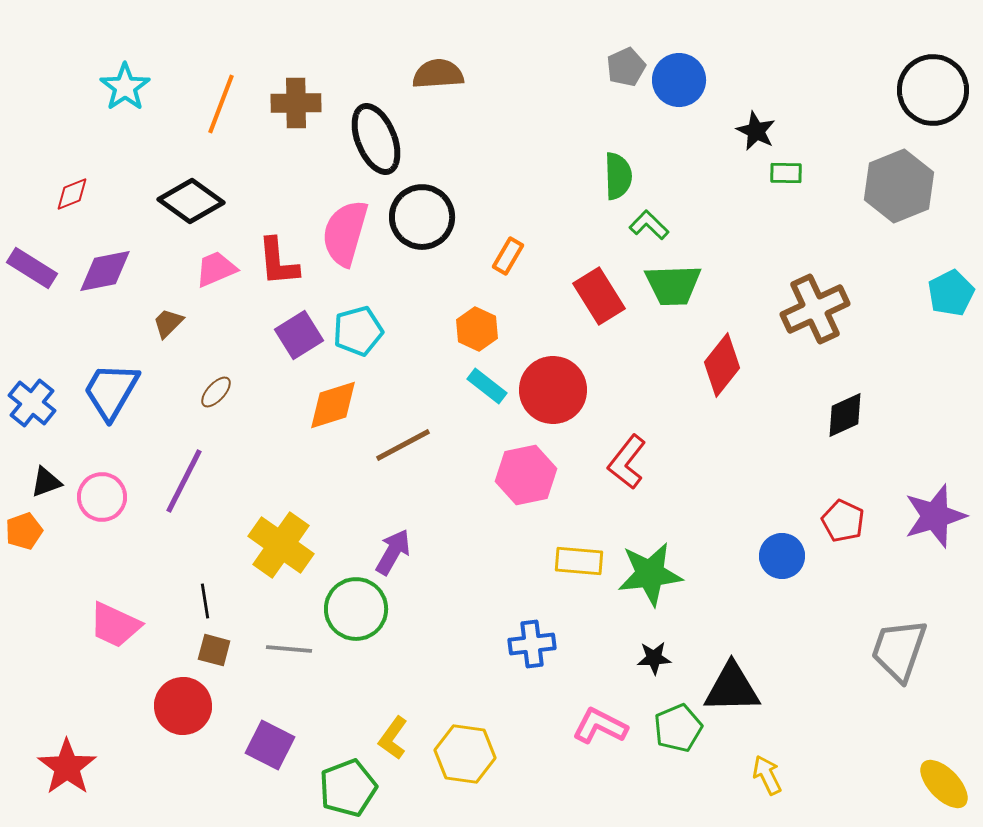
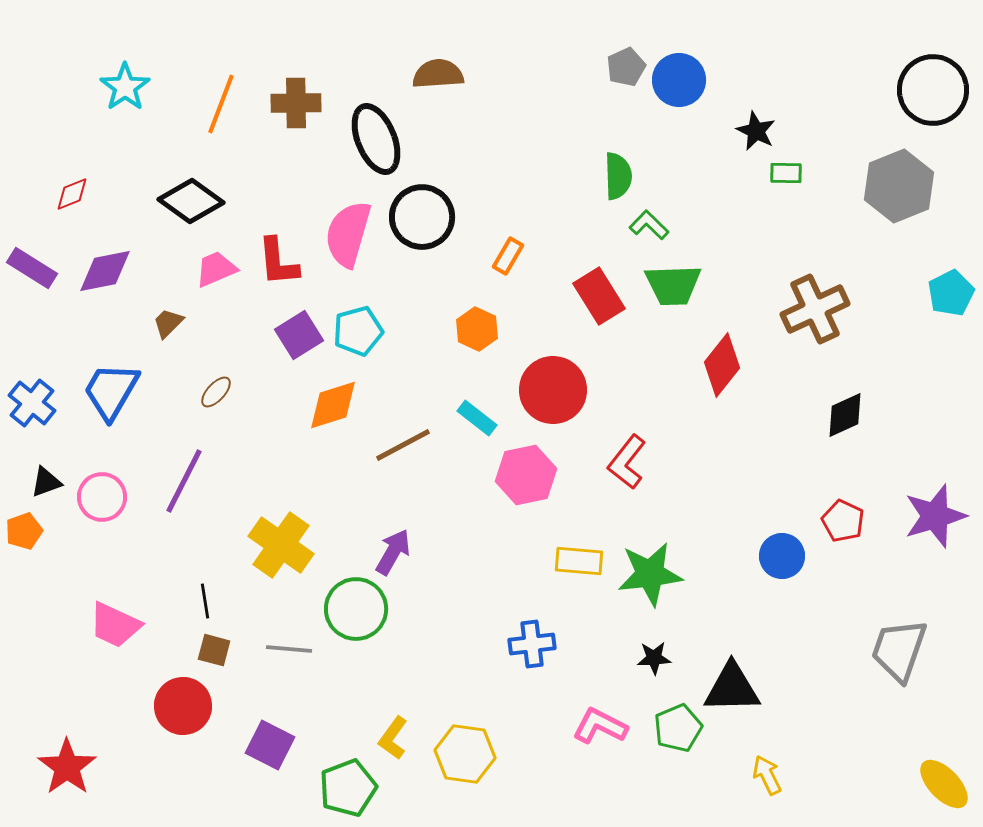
pink semicircle at (345, 233): moved 3 px right, 1 px down
cyan rectangle at (487, 386): moved 10 px left, 32 px down
